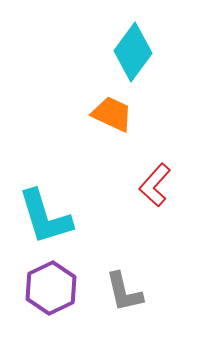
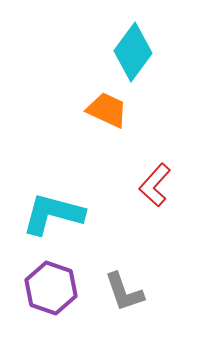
orange trapezoid: moved 5 px left, 4 px up
cyan L-shape: moved 8 px right, 3 px up; rotated 122 degrees clockwise
purple hexagon: rotated 15 degrees counterclockwise
gray L-shape: rotated 6 degrees counterclockwise
